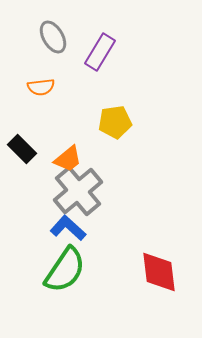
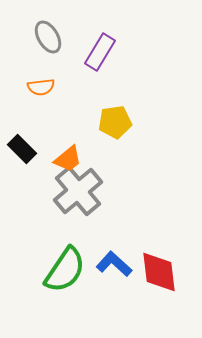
gray ellipse: moved 5 px left
blue L-shape: moved 46 px right, 36 px down
